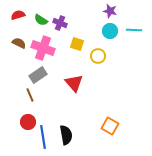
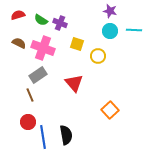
orange square: moved 16 px up; rotated 18 degrees clockwise
